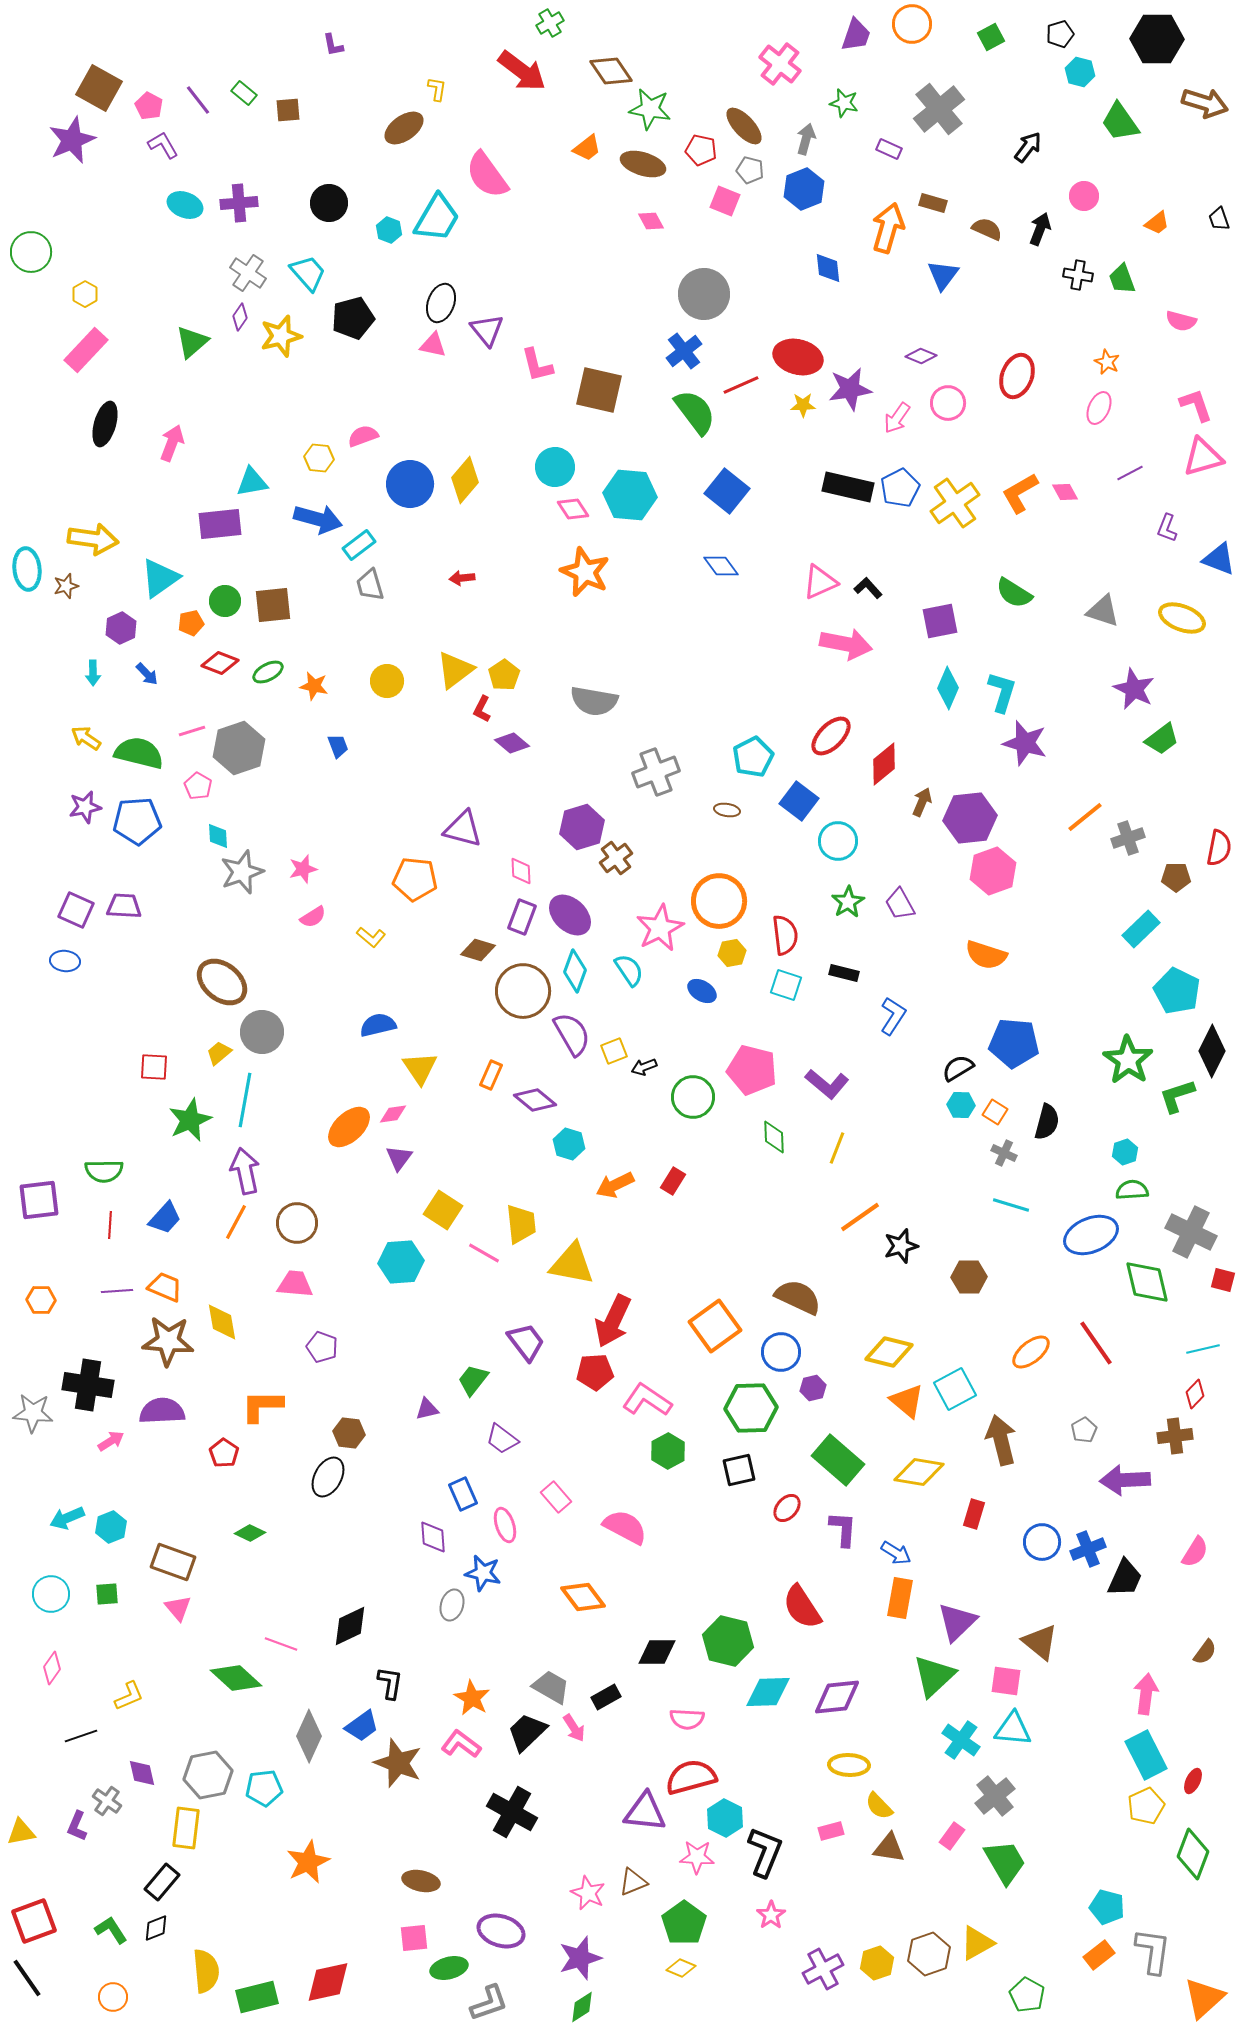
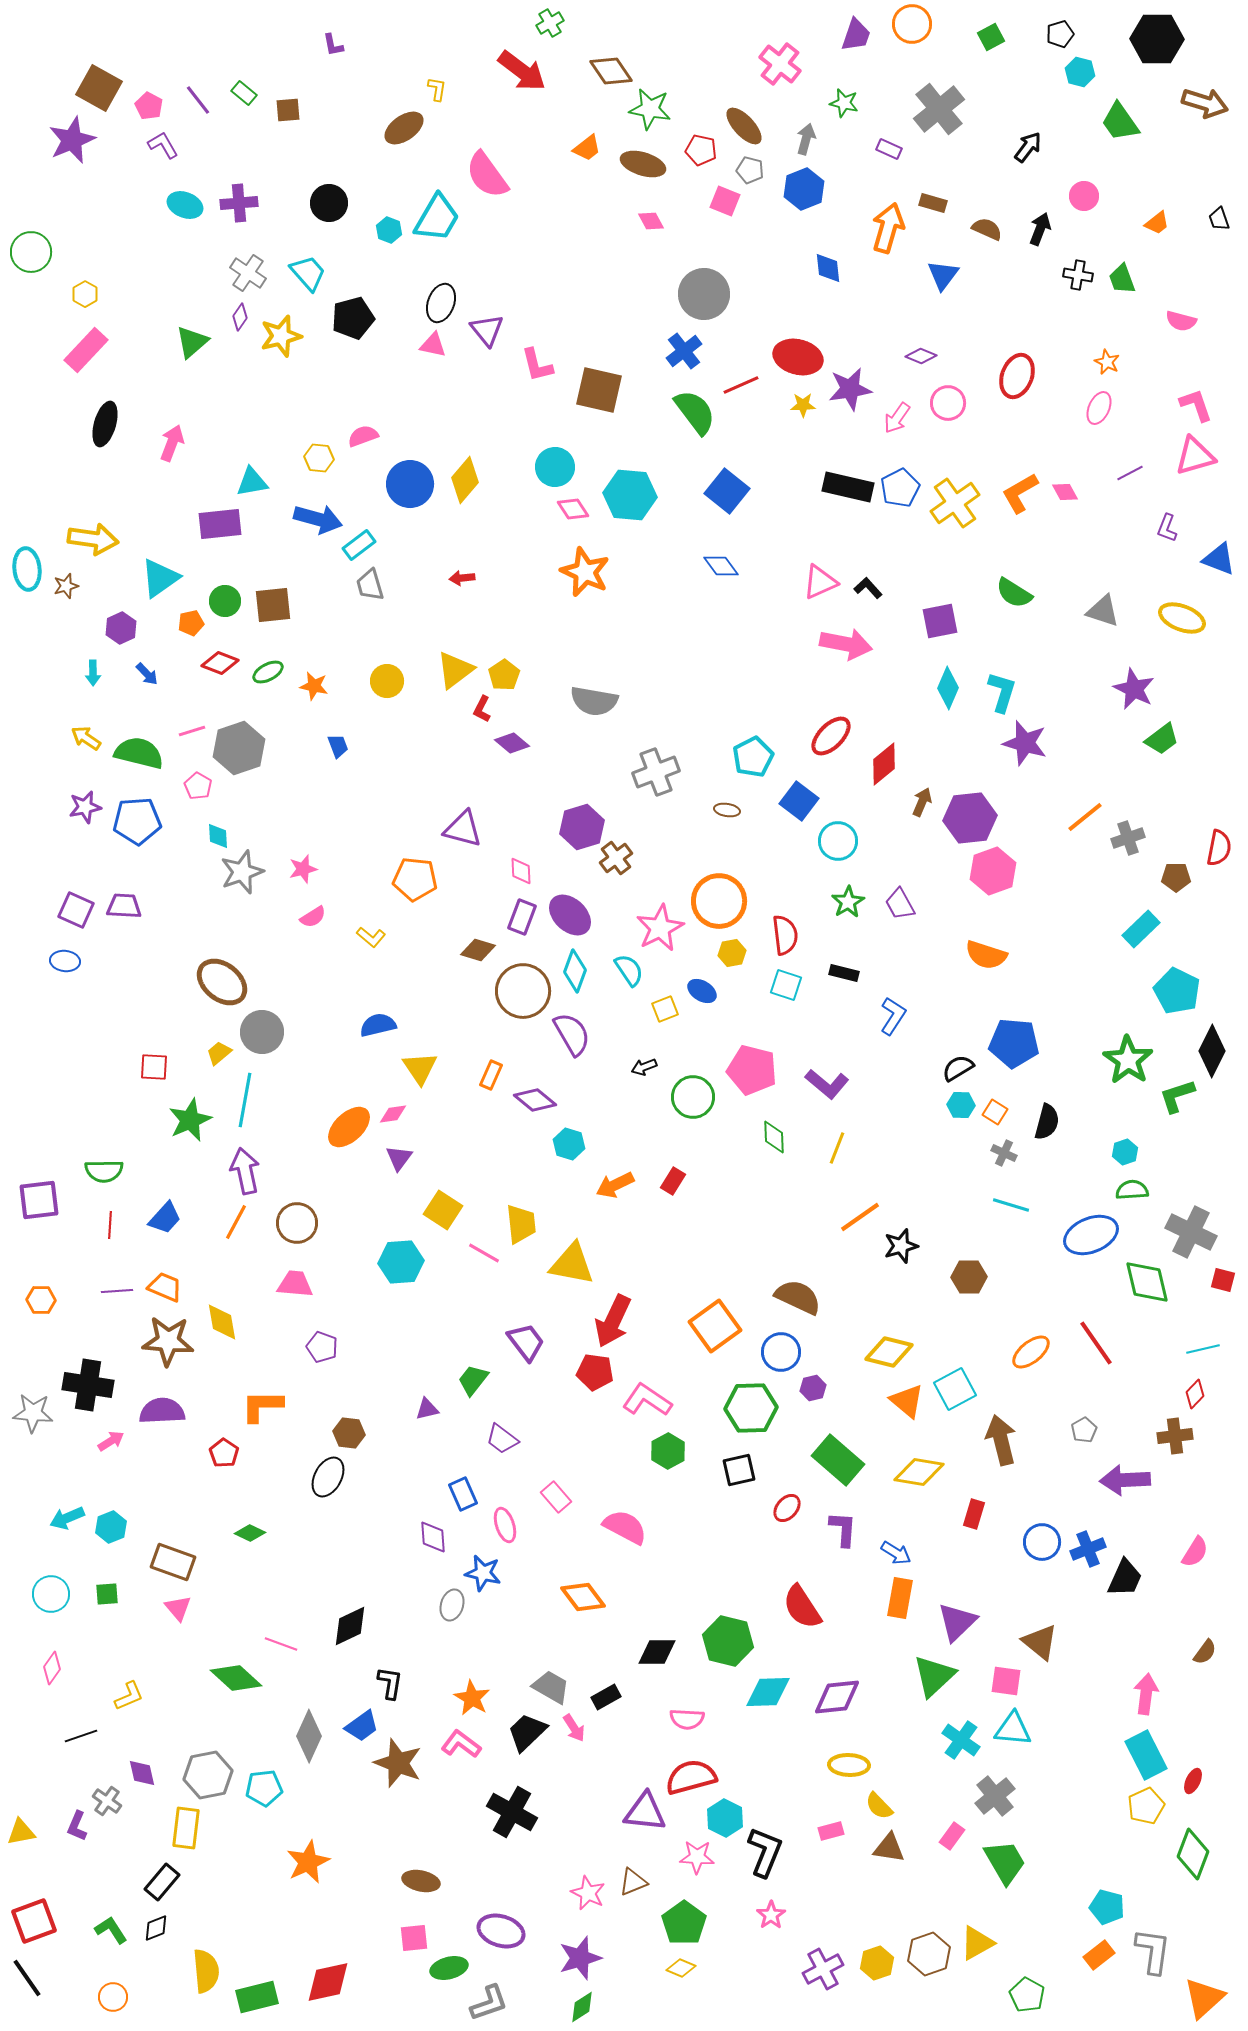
pink triangle at (1203, 457): moved 8 px left, 1 px up
yellow square at (614, 1051): moved 51 px right, 42 px up
red pentagon at (595, 1372): rotated 12 degrees clockwise
